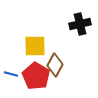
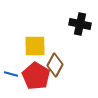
black cross: rotated 25 degrees clockwise
